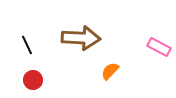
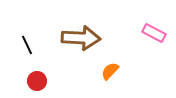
pink rectangle: moved 5 px left, 14 px up
red circle: moved 4 px right, 1 px down
